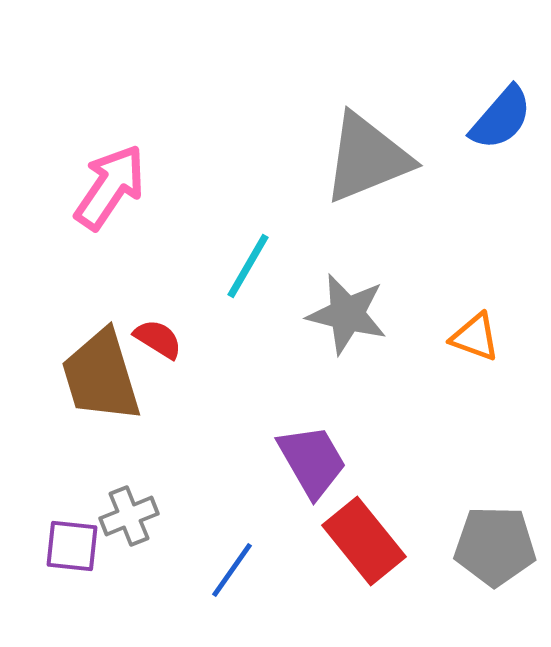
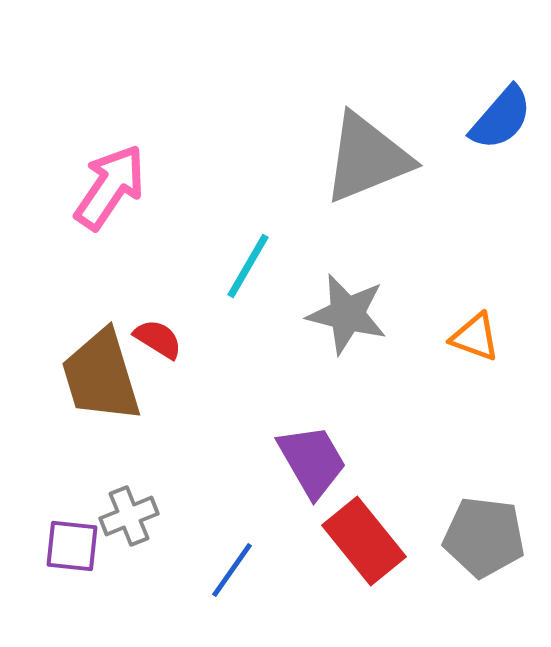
gray pentagon: moved 11 px left, 9 px up; rotated 6 degrees clockwise
